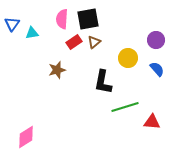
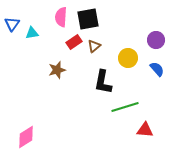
pink semicircle: moved 1 px left, 2 px up
brown triangle: moved 4 px down
red triangle: moved 7 px left, 8 px down
